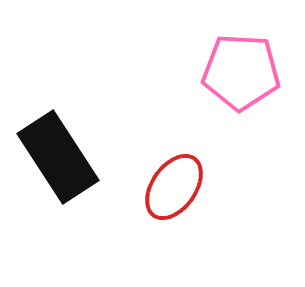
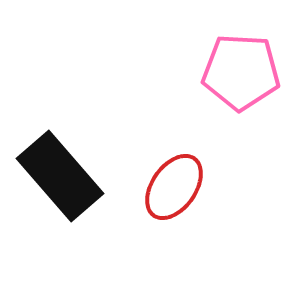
black rectangle: moved 2 px right, 19 px down; rotated 8 degrees counterclockwise
